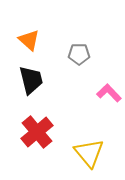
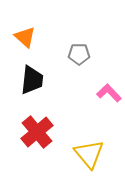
orange triangle: moved 4 px left, 3 px up
black trapezoid: moved 1 px right; rotated 20 degrees clockwise
yellow triangle: moved 1 px down
